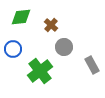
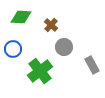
green diamond: rotated 10 degrees clockwise
